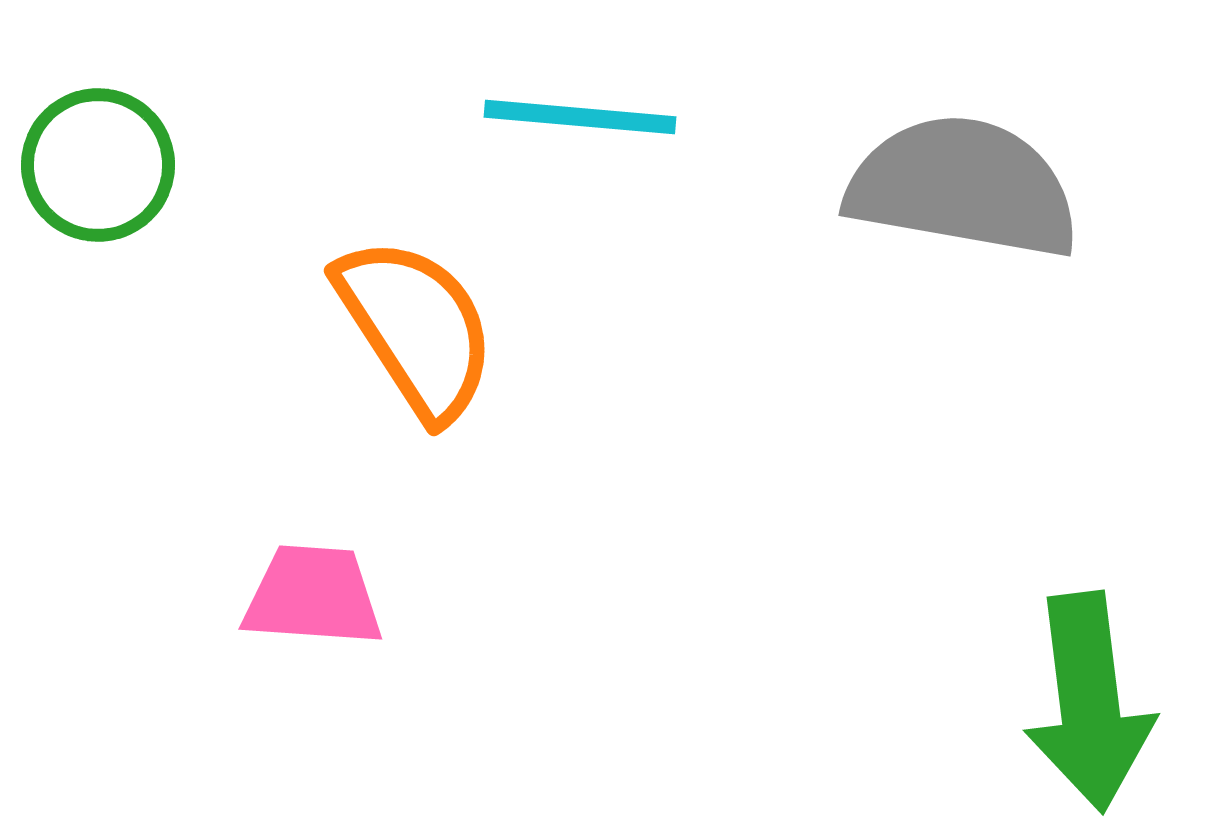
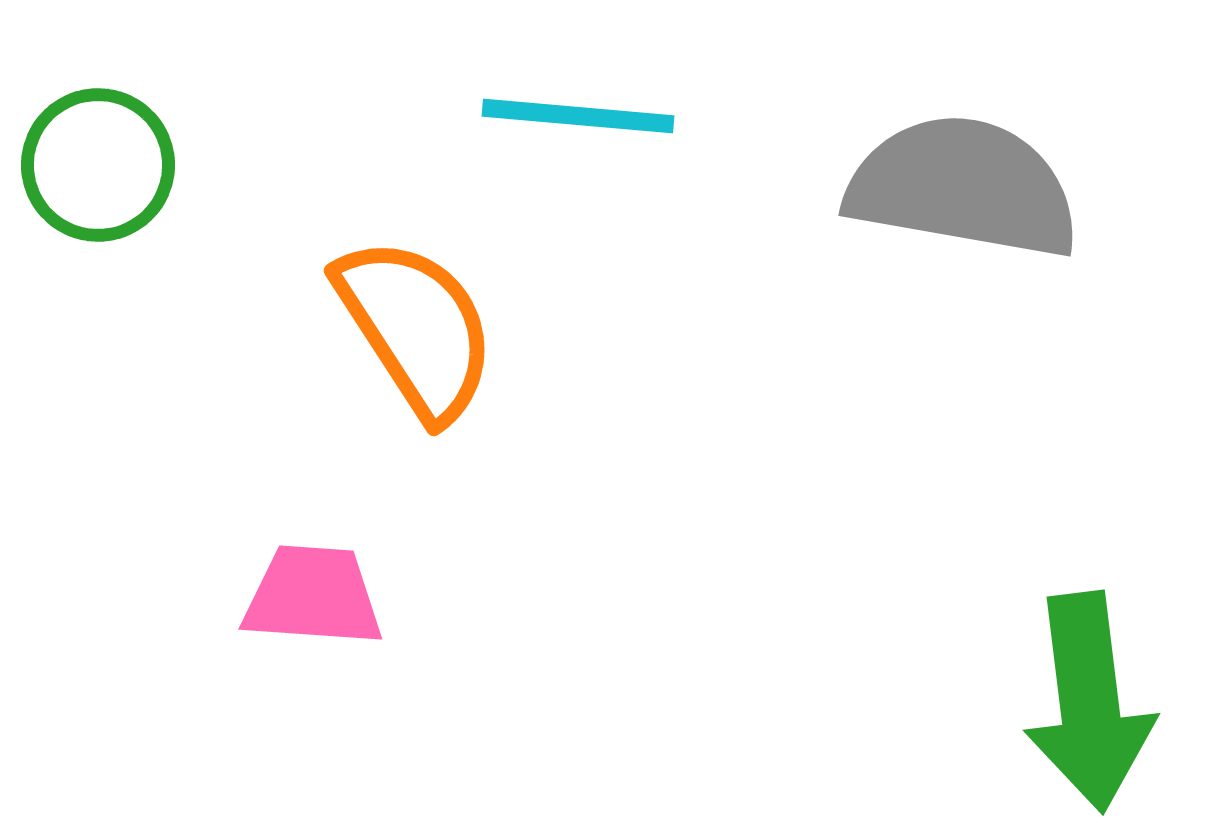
cyan line: moved 2 px left, 1 px up
